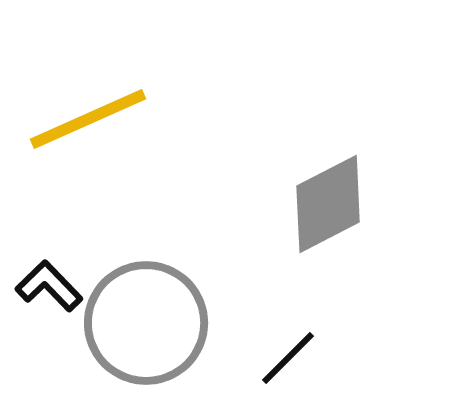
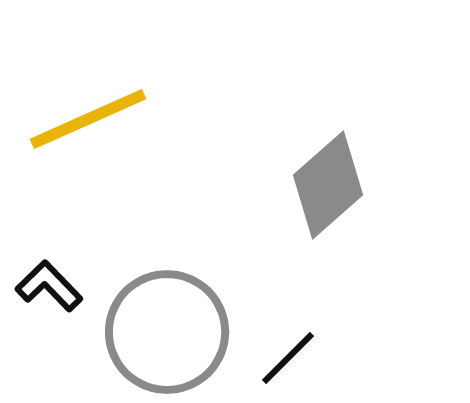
gray diamond: moved 19 px up; rotated 14 degrees counterclockwise
gray circle: moved 21 px right, 9 px down
